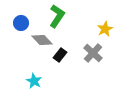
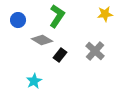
blue circle: moved 3 px left, 3 px up
yellow star: moved 15 px up; rotated 21 degrees clockwise
gray diamond: rotated 15 degrees counterclockwise
gray cross: moved 2 px right, 2 px up
cyan star: rotated 14 degrees clockwise
